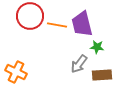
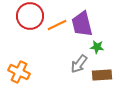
orange line: rotated 36 degrees counterclockwise
orange cross: moved 3 px right
